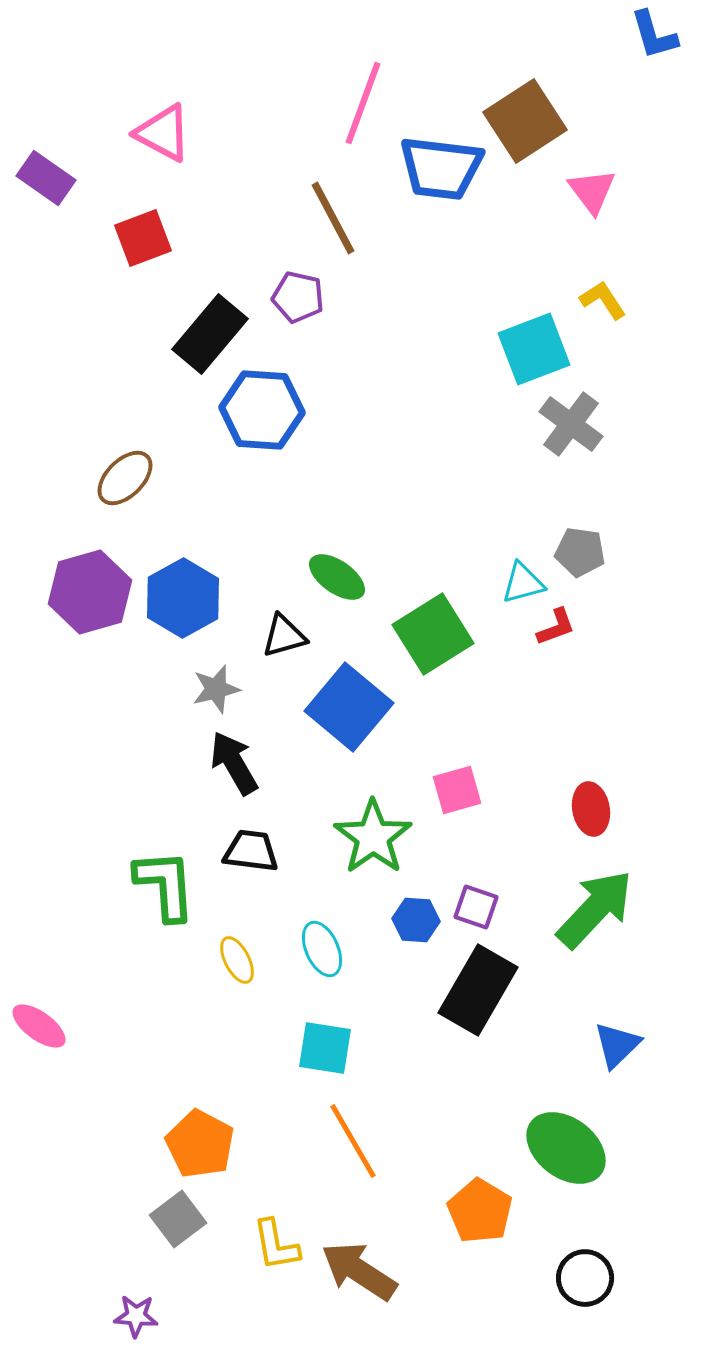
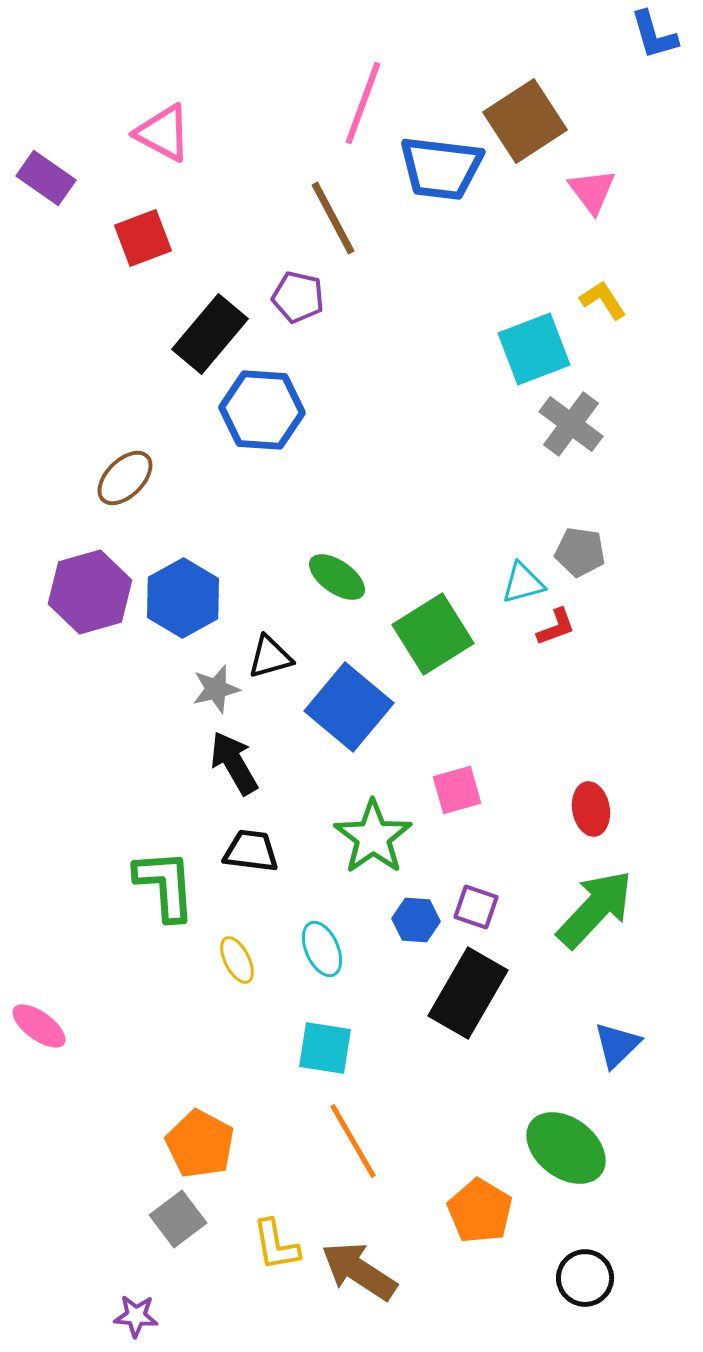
black triangle at (284, 636): moved 14 px left, 21 px down
black rectangle at (478, 990): moved 10 px left, 3 px down
